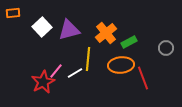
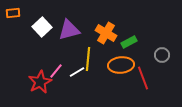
orange cross: rotated 20 degrees counterclockwise
gray circle: moved 4 px left, 7 px down
white line: moved 2 px right, 1 px up
red star: moved 3 px left
